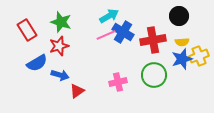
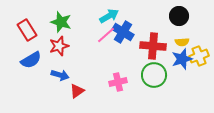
pink line: rotated 18 degrees counterclockwise
red cross: moved 6 px down; rotated 15 degrees clockwise
blue semicircle: moved 6 px left, 3 px up
